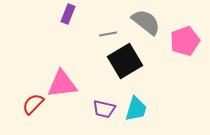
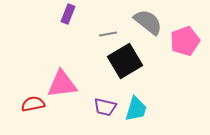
gray semicircle: moved 2 px right
red semicircle: rotated 35 degrees clockwise
purple trapezoid: moved 1 px right, 2 px up
